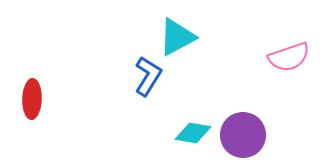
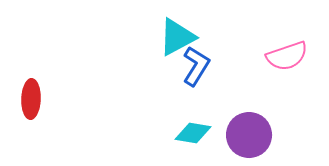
pink semicircle: moved 2 px left, 1 px up
blue L-shape: moved 48 px right, 10 px up
red ellipse: moved 1 px left
purple circle: moved 6 px right
